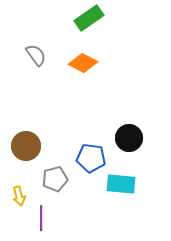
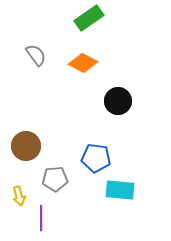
black circle: moved 11 px left, 37 px up
blue pentagon: moved 5 px right
gray pentagon: rotated 10 degrees clockwise
cyan rectangle: moved 1 px left, 6 px down
